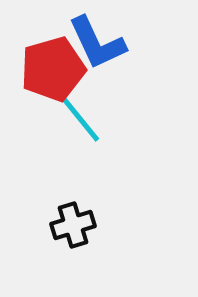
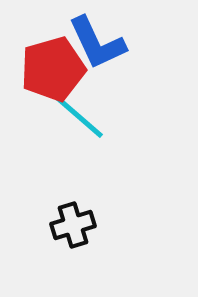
cyan line: rotated 10 degrees counterclockwise
